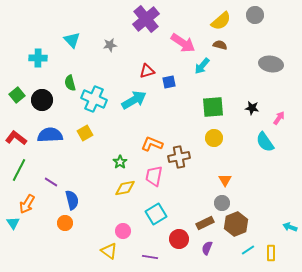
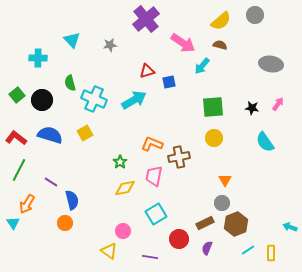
pink arrow at (279, 118): moved 1 px left, 14 px up
blue semicircle at (50, 135): rotated 20 degrees clockwise
